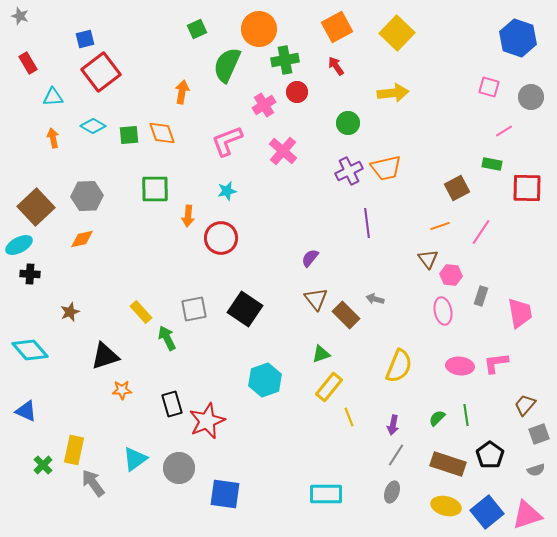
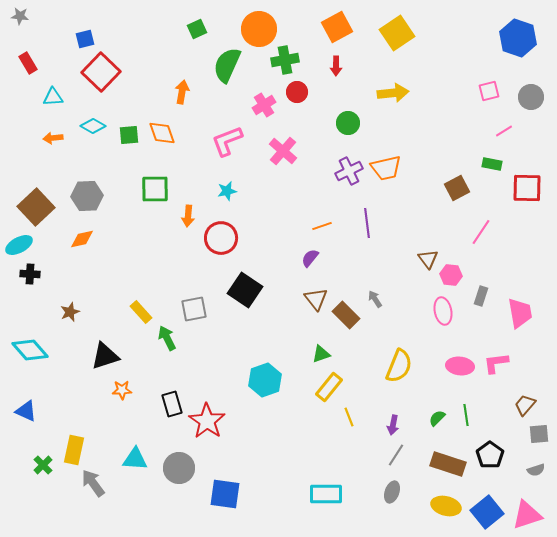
gray star at (20, 16): rotated 12 degrees counterclockwise
yellow square at (397, 33): rotated 12 degrees clockwise
red arrow at (336, 66): rotated 144 degrees counterclockwise
red square at (101, 72): rotated 9 degrees counterclockwise
pink square at (489, 87): moved 4 px down; rotated 30 degrees counterclockwise
orange arrow at (53, 138): rotated 84 degrees counterclockwise
orange line at (440, 226): moved 118 px left
gray arrow at (375, 299): rotated 42 degrees clockwise
black square at (245, 309): moved 19 px up
red star at (207, 421): rotated 15 degrees counterclockwise
gray square at (539, 434): rotated 15 degrees clockwise
cyan triangle at (135, 459): rotated 40 degrees clockwise
